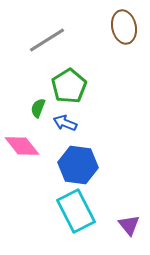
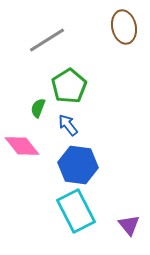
blue arrow: moved 3 px right, 2 px down; rotated 30 degrees clockwise
